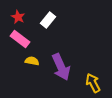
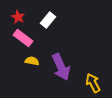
pink rectangle: moved 3 px right, 1 px up
